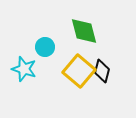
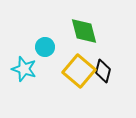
black diamond: moved 1 px right
